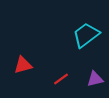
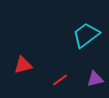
red line: moved 1 px left, 1 px down
